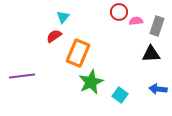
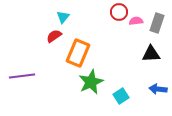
gray rectangle: moved 3 px up
cyan square: moved 1 px right, 1 px down; rotated 21 degrees clockwise
